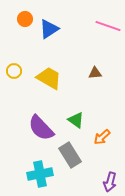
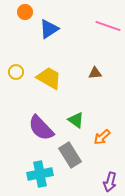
orange circle: moved 7 px up
yellow circle: moved 2 px right, 1 px down
